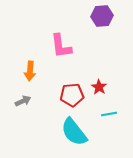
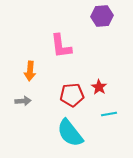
gray arrow: rotated 21 degrees clockwise
cyan semicircle: moved 4 px left, 1 px down
